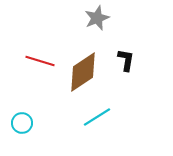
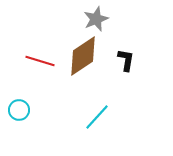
gray star: moved 1 px left, 1 px down
brown diamond: moved 16 px up
cyan line: rotated 16 degrees counterclockwise
cyan circle: moved 3 px left, 13 px up
